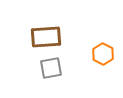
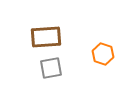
orange hexagon: rotated 10 degrees counterclockwise
